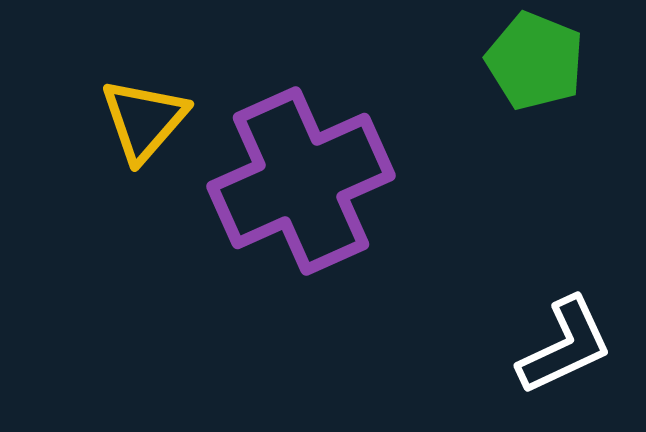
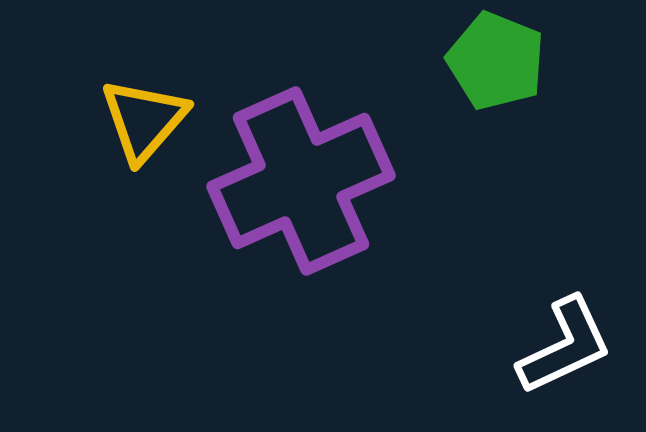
green pentagon: moved 39 px left
